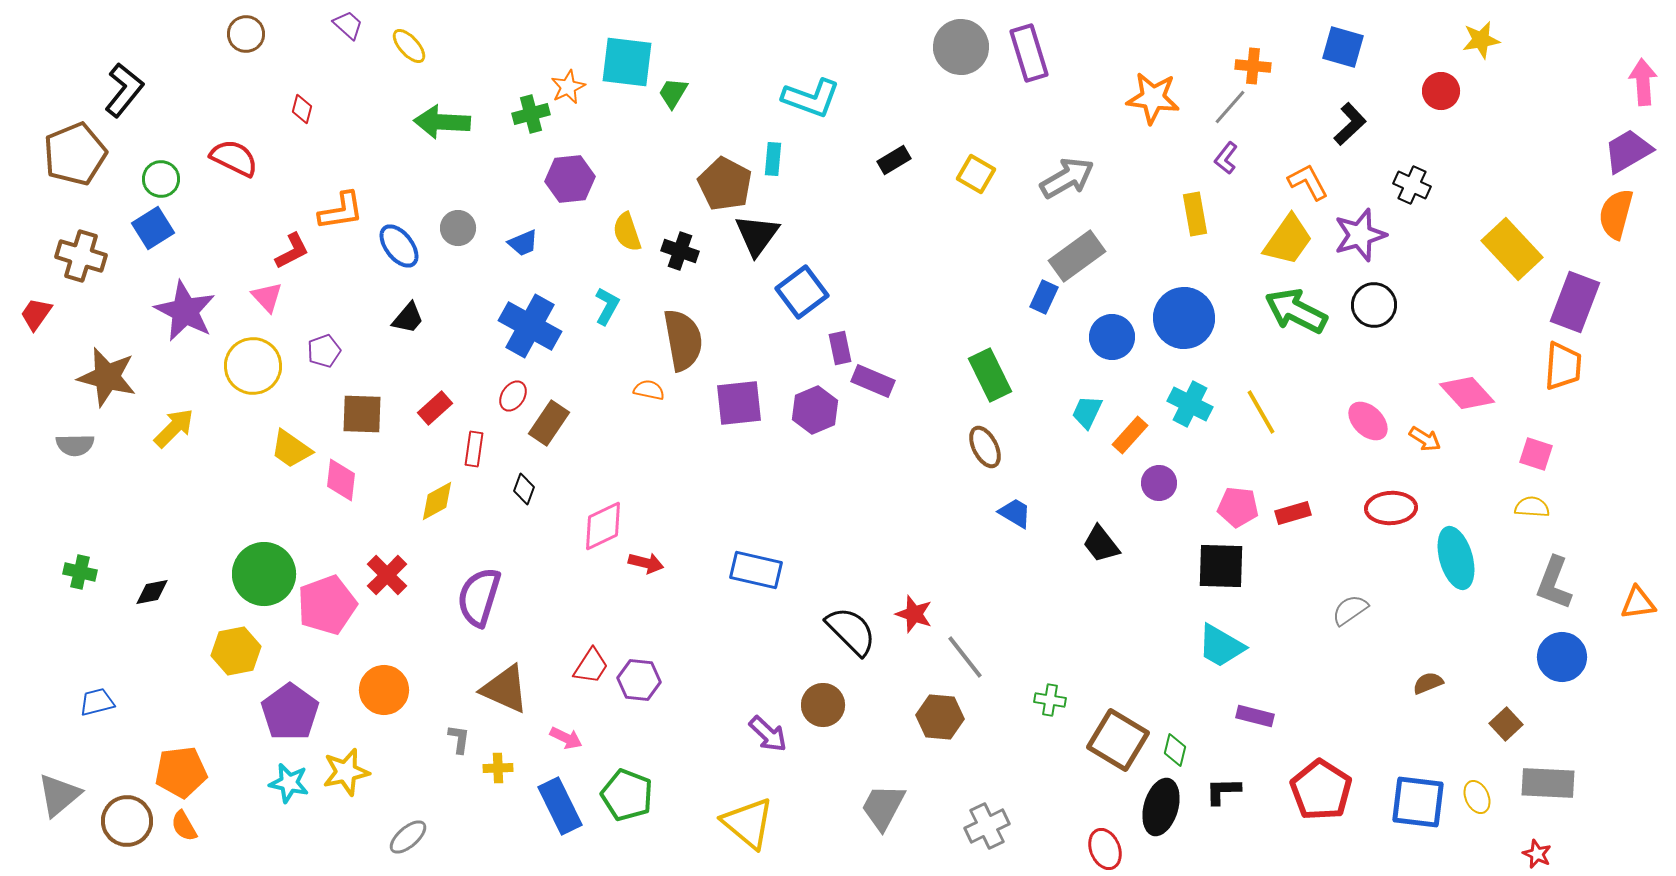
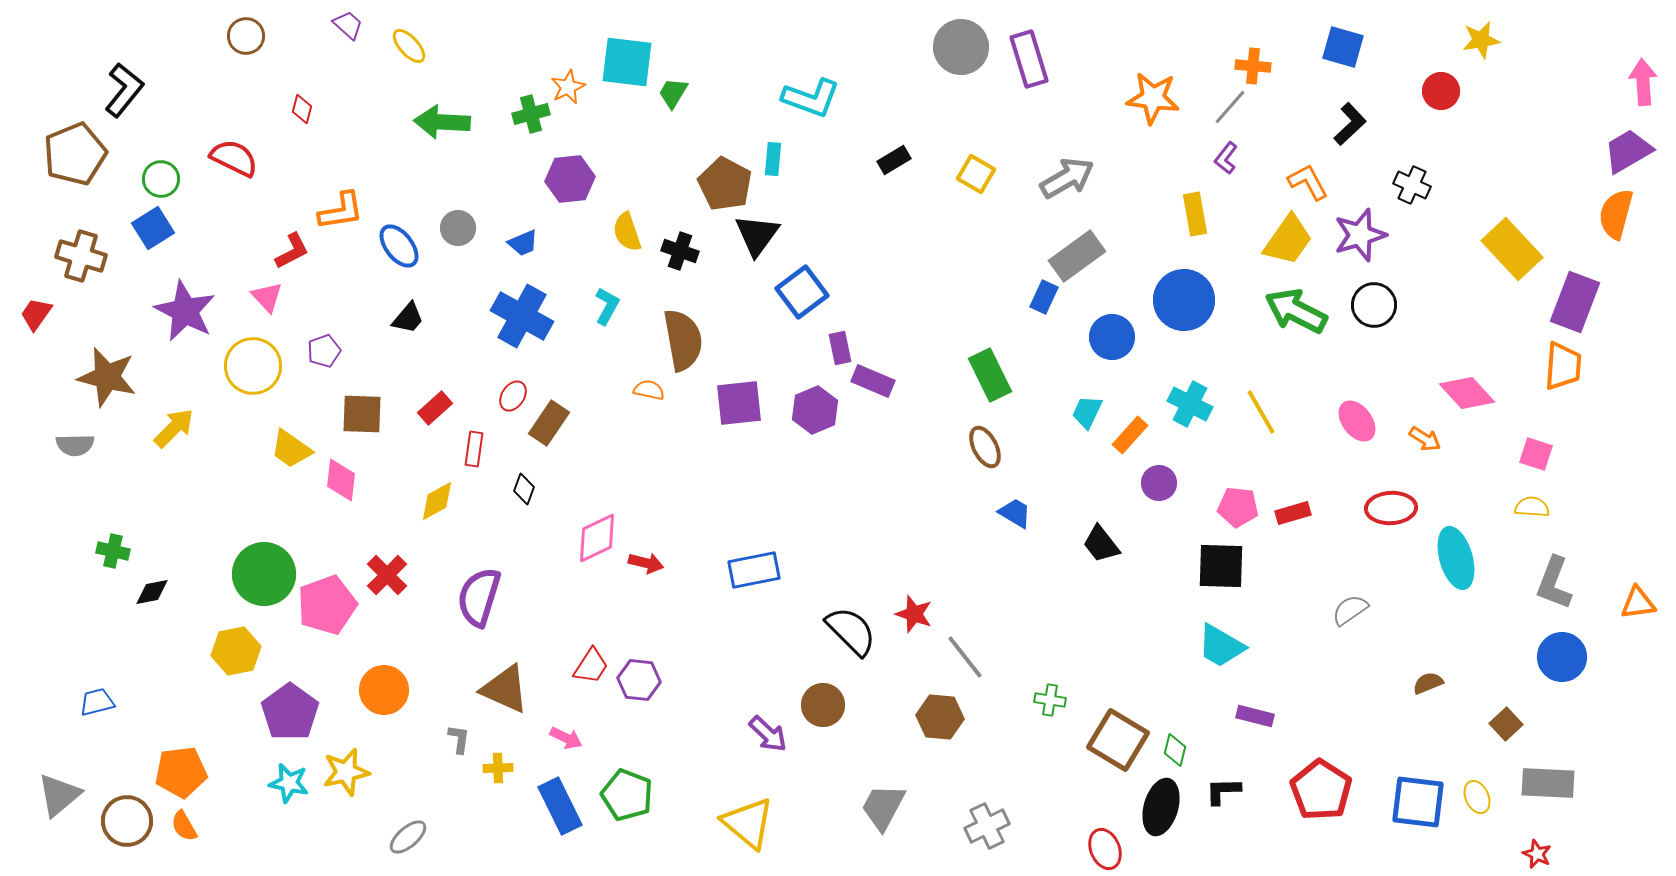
brown circle at (246, 34): moved 2 px down
purple rectangle at (1029, 53): moved 6 px down
blue circle at (1184, 318): moved 18 px up
blue cross at (530, 326): moved 8 px left, 10 px up
pink ellipse at (1368, 421): moved 11 px left; rotated 9 degrees clockwise
pink diamond at (603, 526): moved 6 px left, 12 px down
blue rectangle at (756, 570): moved 2 px left; rotated 24 degrees counterclockwise
green cross at (80, 572): moved 33 px right, 21 px up
